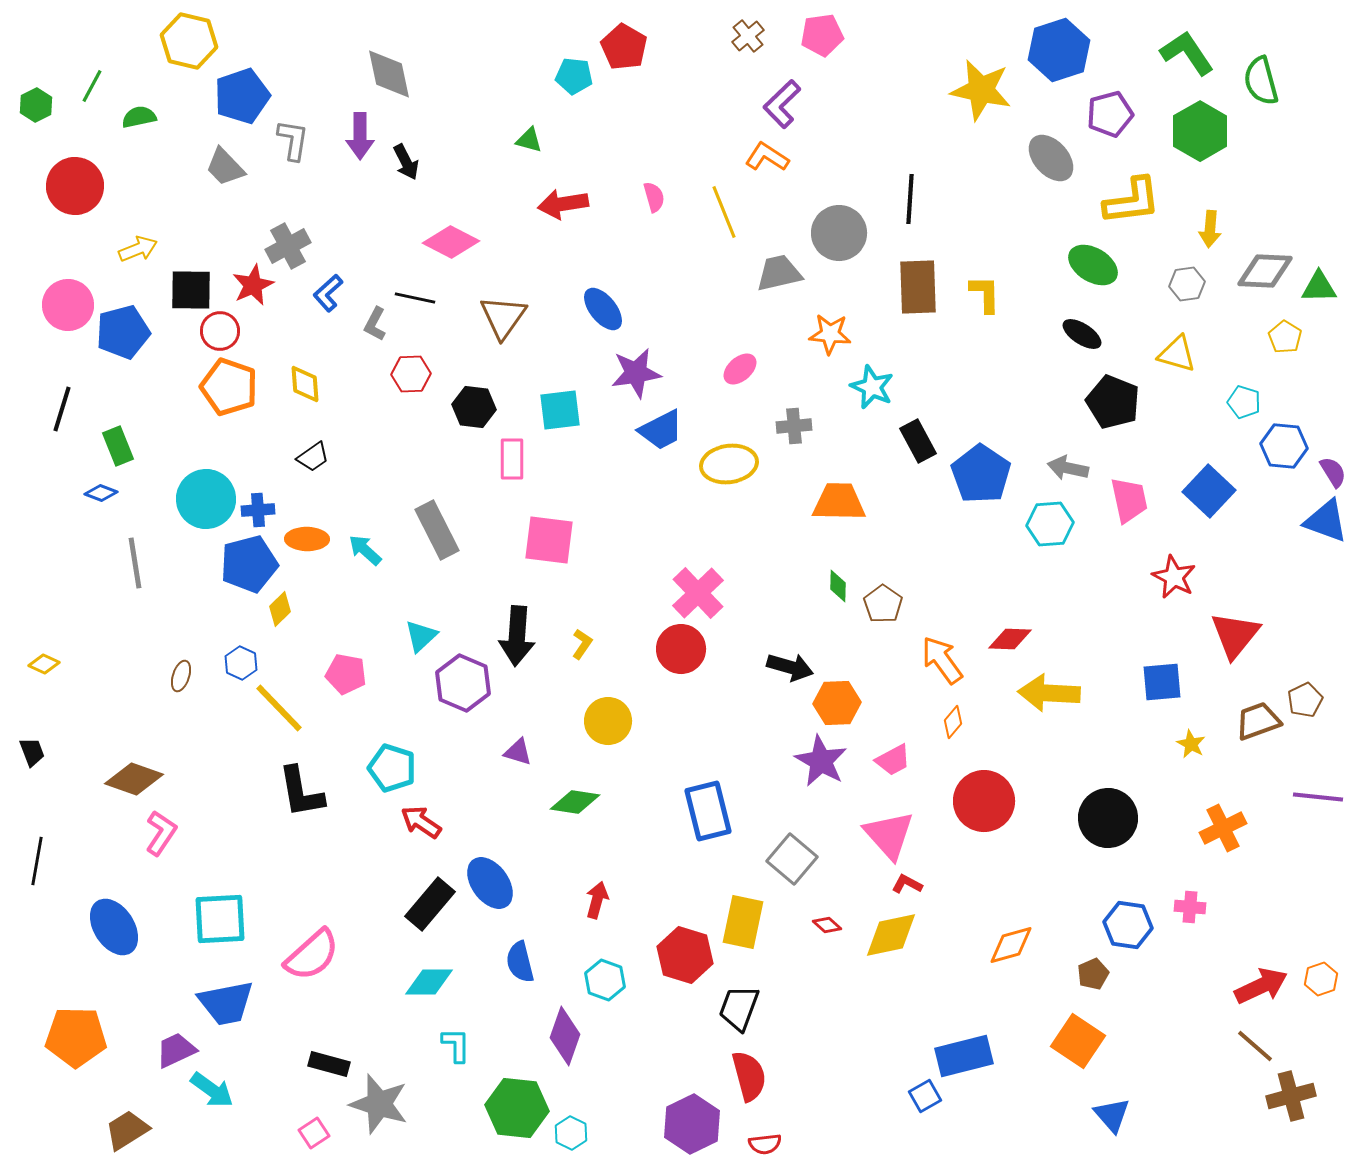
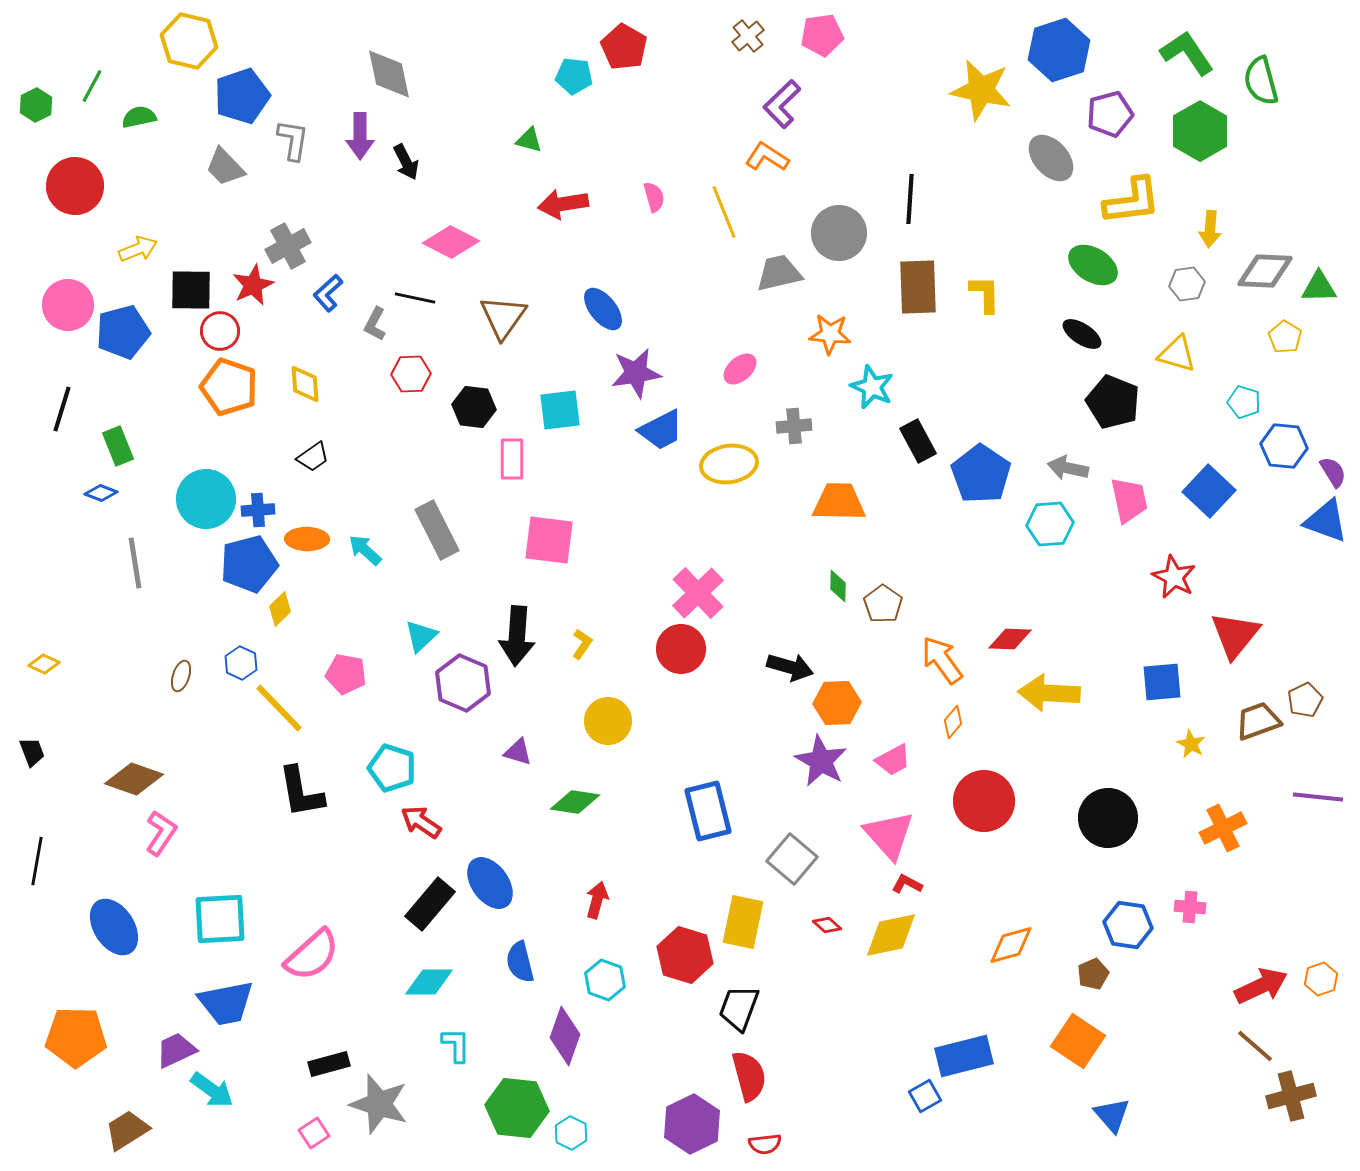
black rectangle at (329, 1064): rotated 30 degrees counterclockwise
